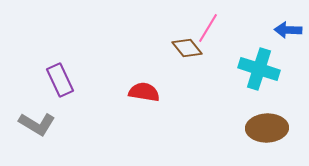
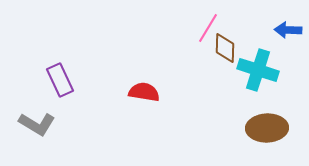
brown diamond: moved 38 px right; rotated 40 degrees clockwise
cyan cross: moved 1 px left, 1 px down
